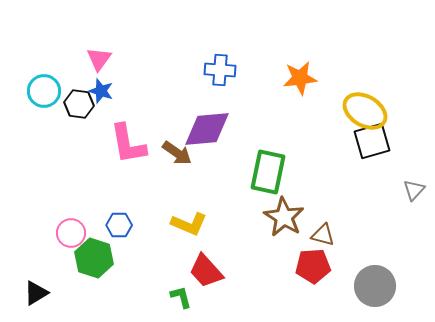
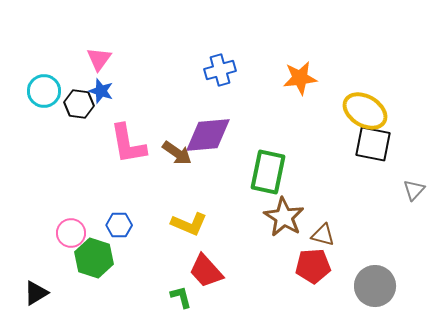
blue cross: rotated 20 degrees counterclockwise
purple diamond: moved 1 px right, 6 px down
black square: moved 1 px right, 3 px down; rotated 27 degrees clockwise
